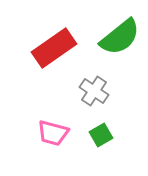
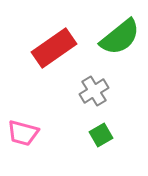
gray cross: rotated 24 degrees clockwise
pink trapezoid: moved 30 px left
